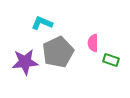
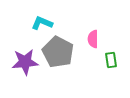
pink semicircle: moved 4 px up
gray pentagon: rotated 20 degrees counterclockwise
green rectangle: rotated 63 degrees clockwise
